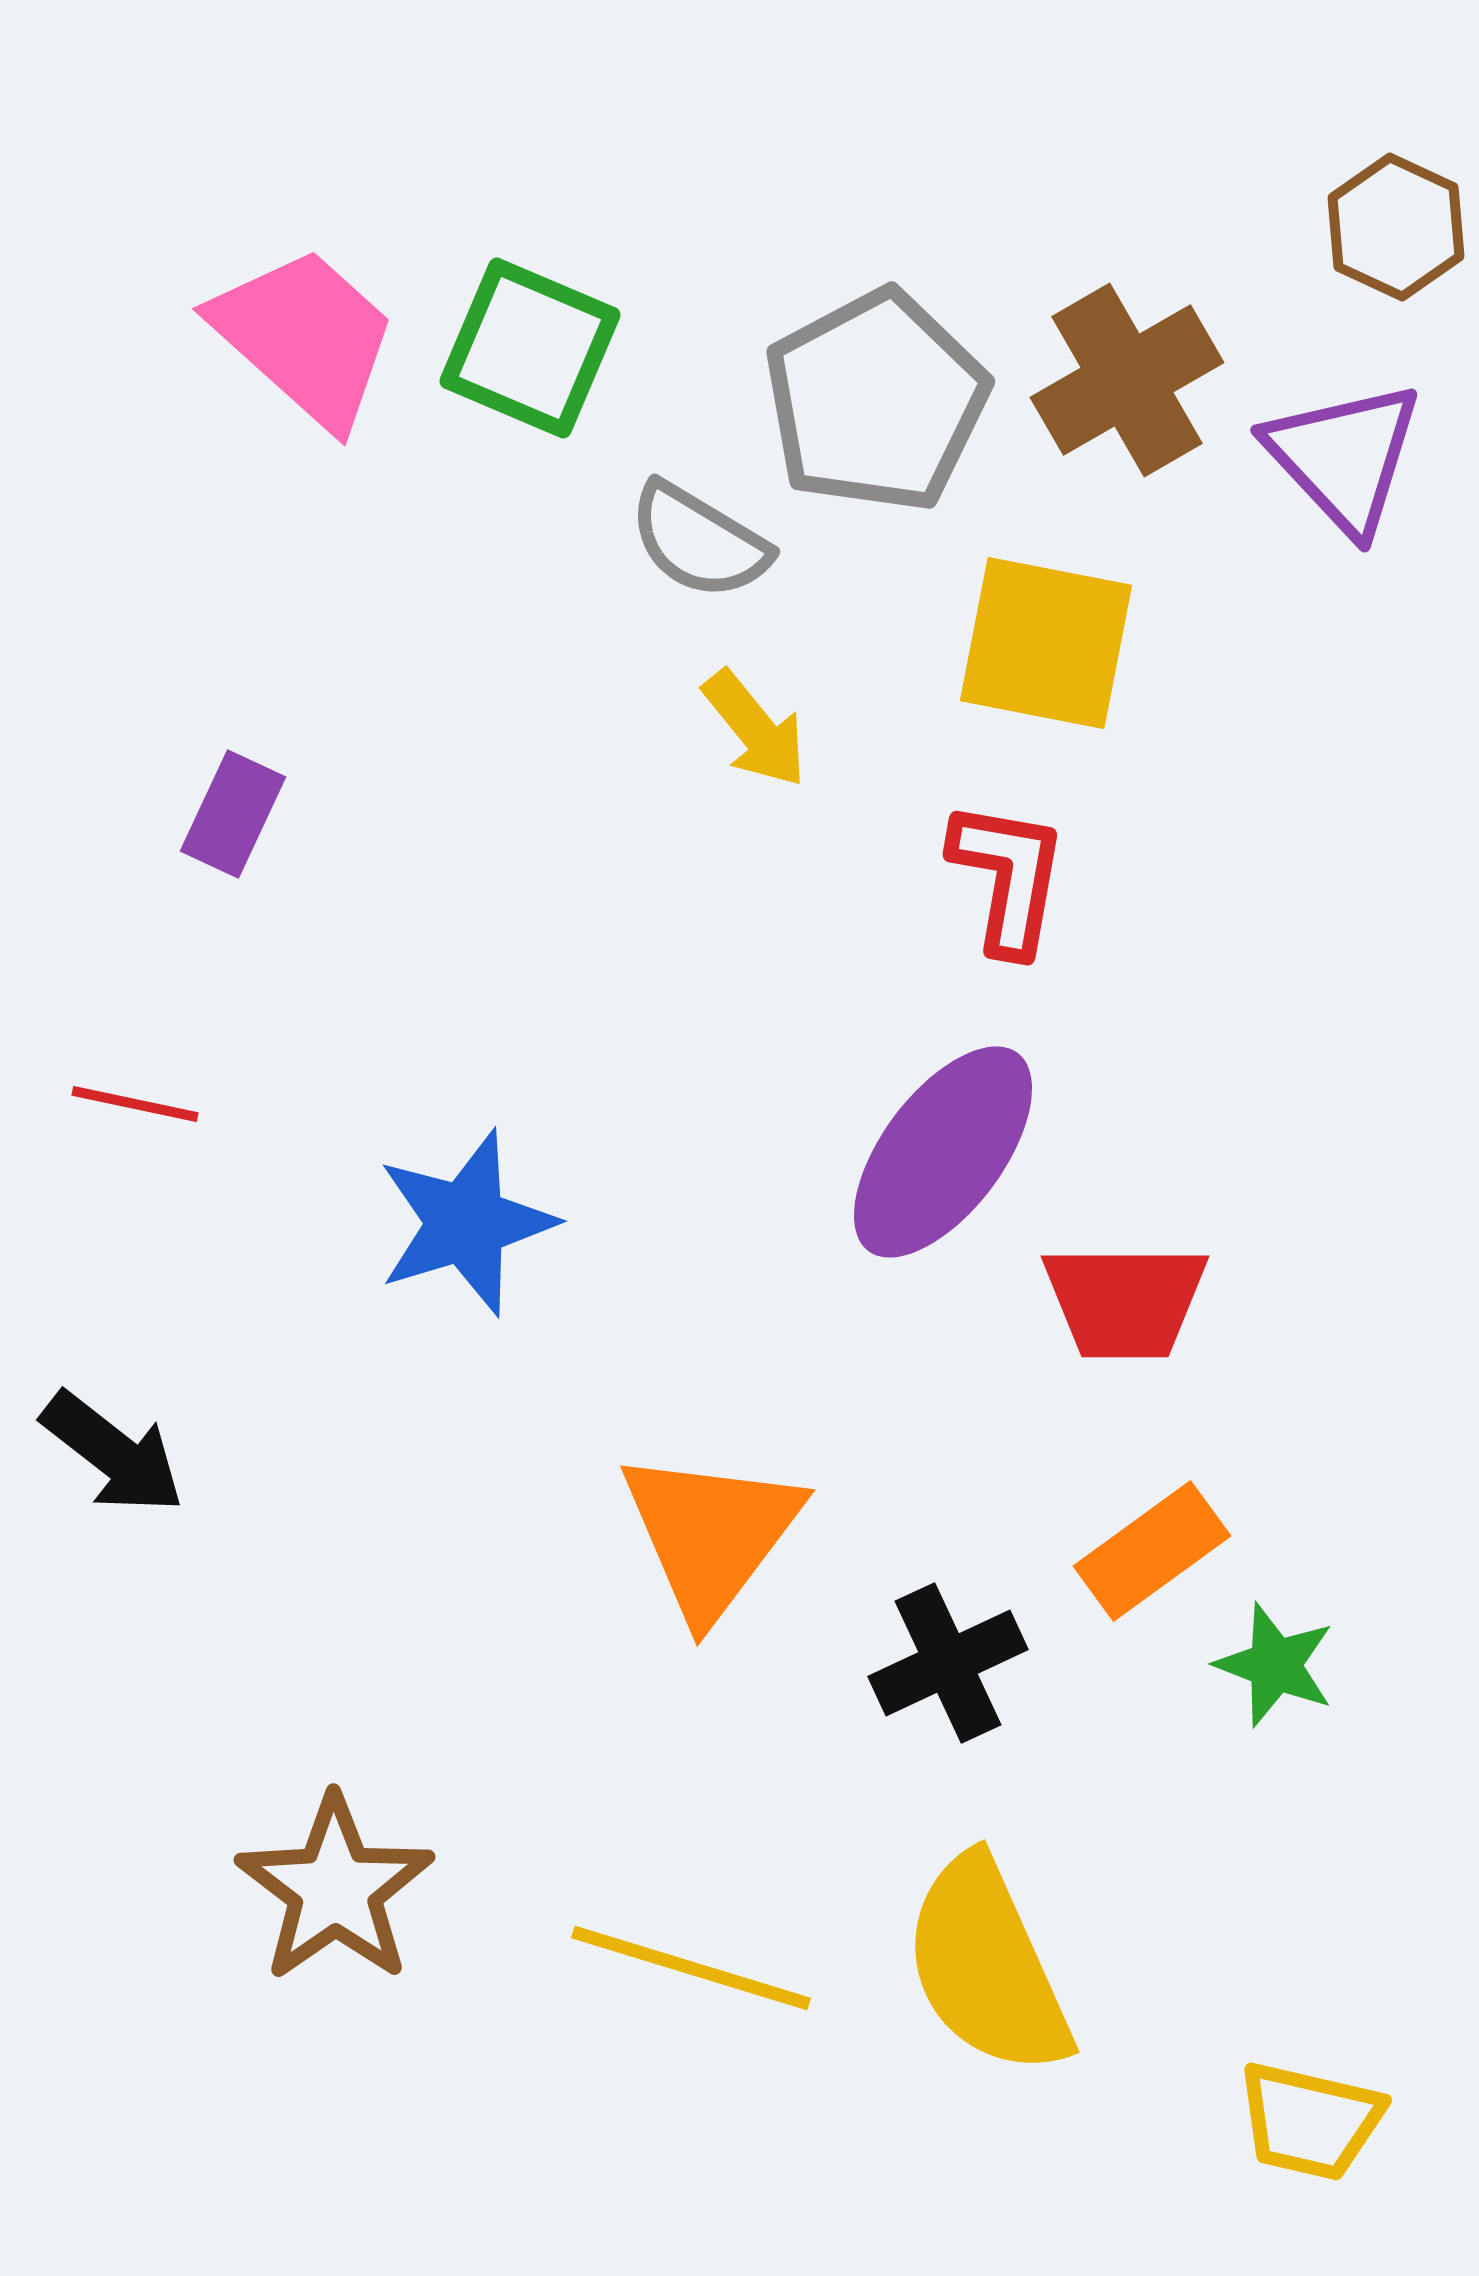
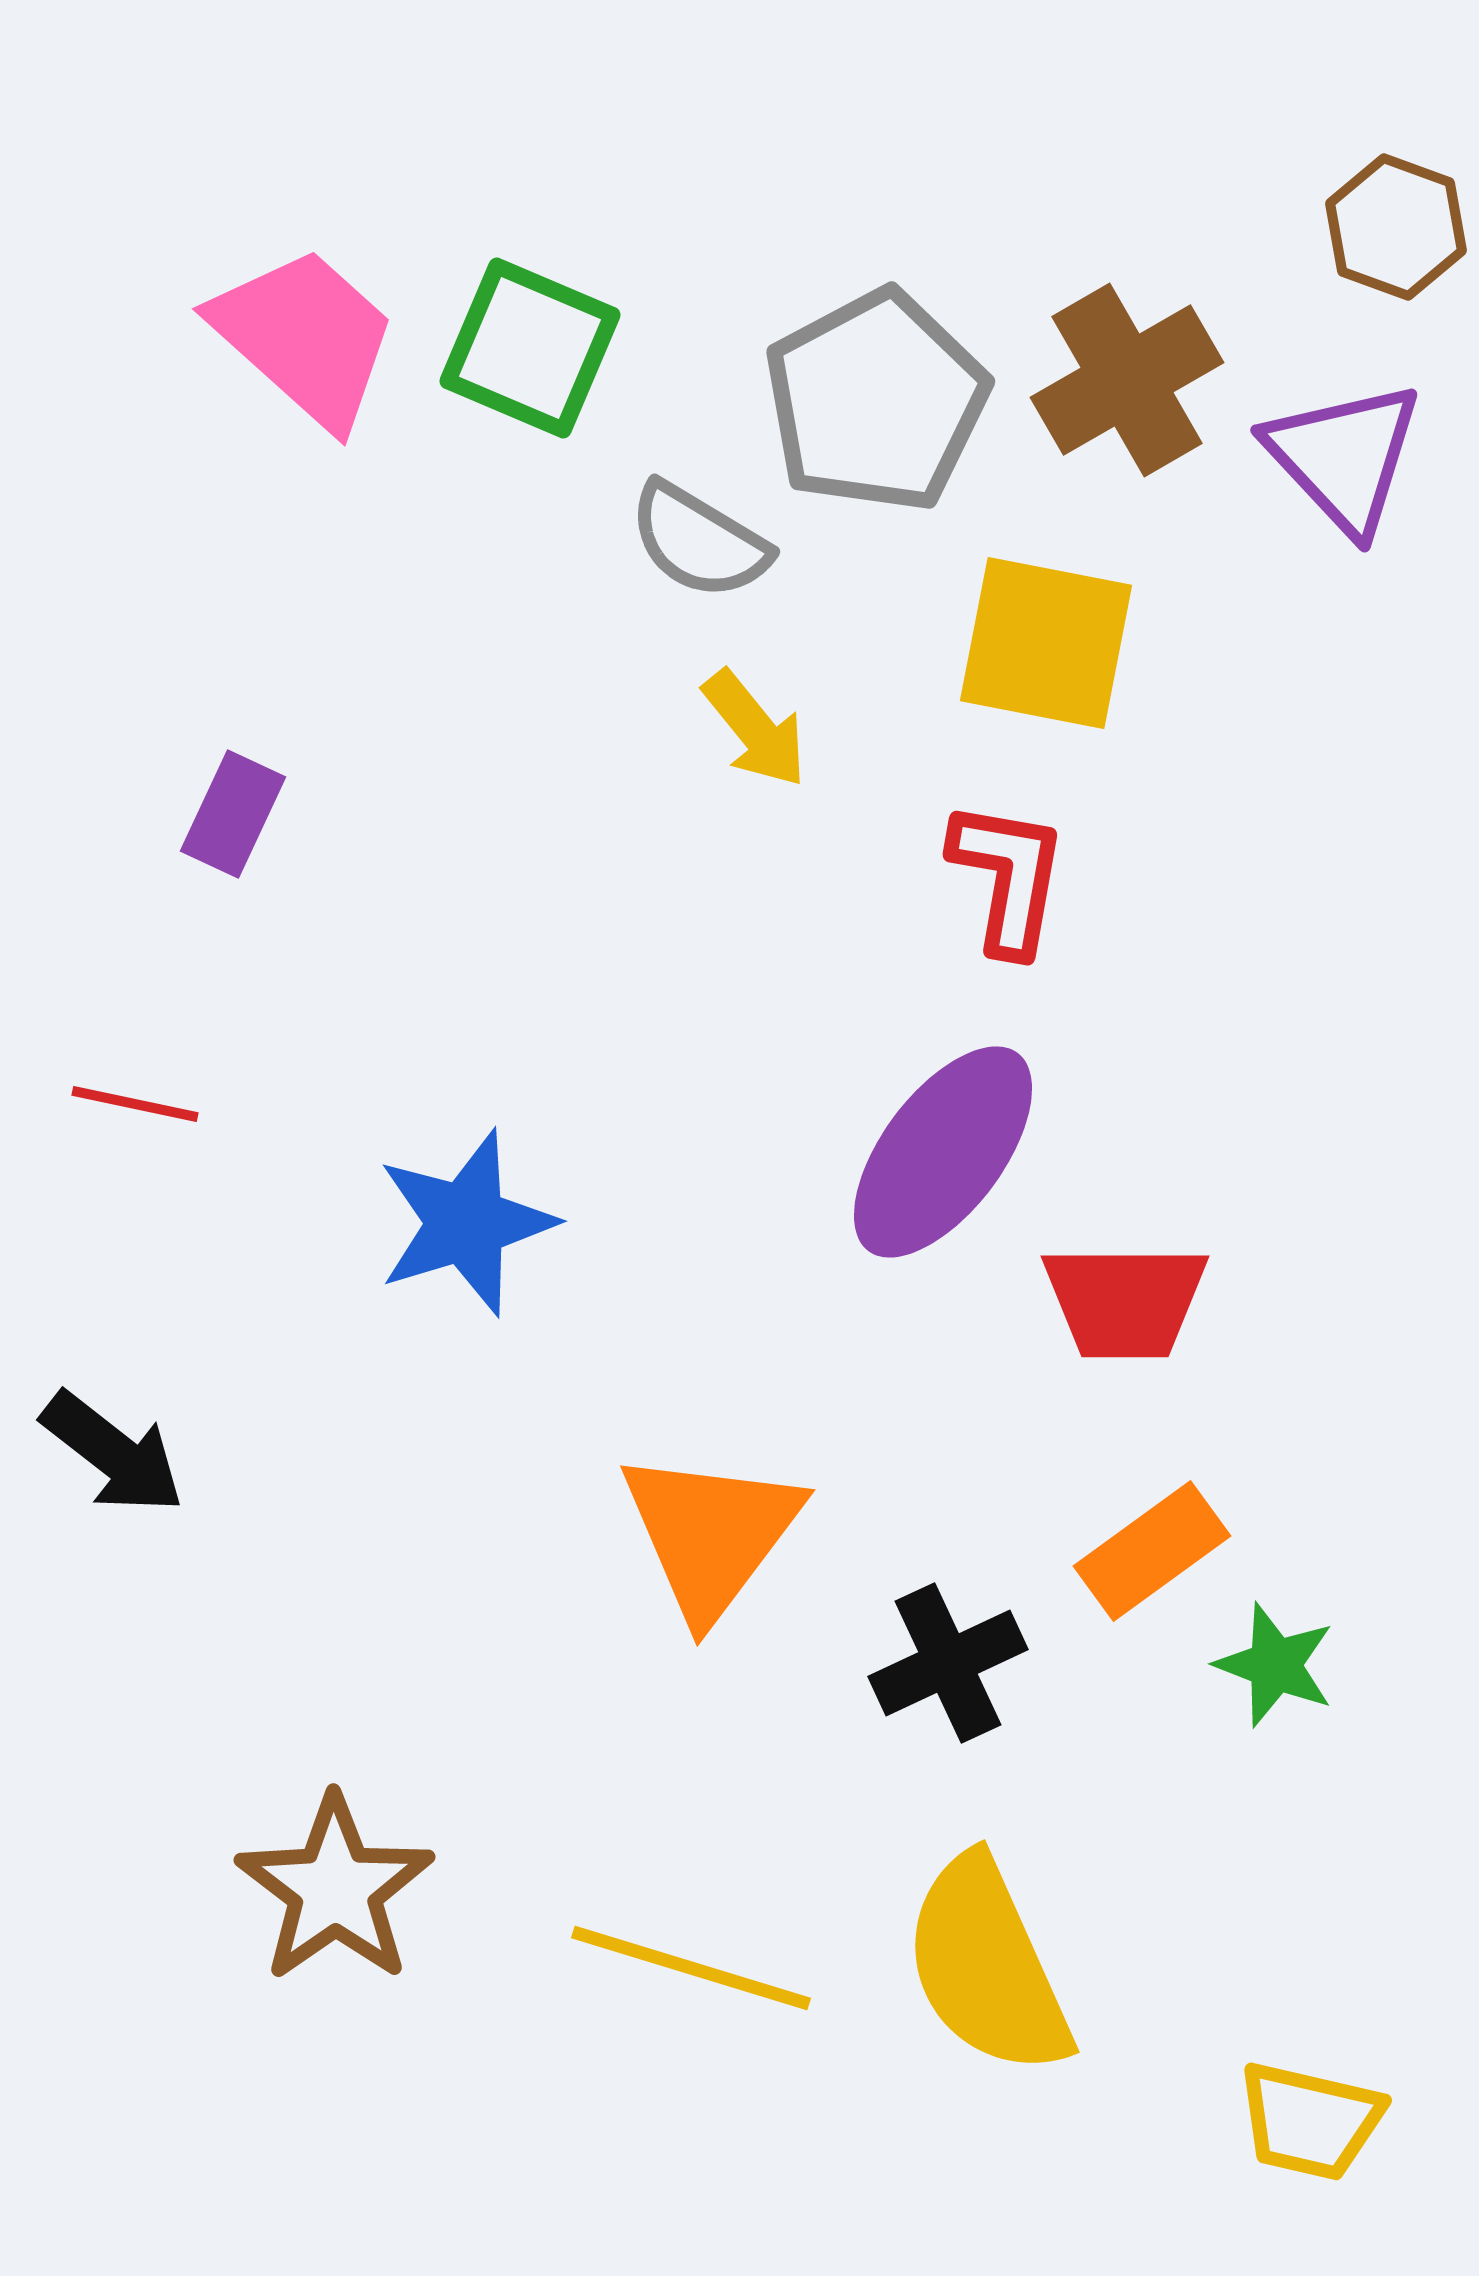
brown hexagon: rotated 5 degrees counterclockwise
